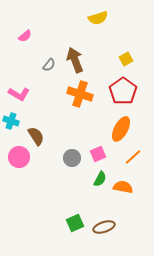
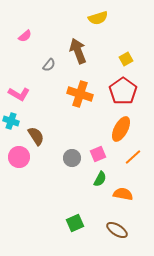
brown arrow: moved 3 px right, 9 px up
orange semicircle: moved 7 px down
brown ellipse: moved 13 px right, 3 px down; rotated 50 degrees clockwise
